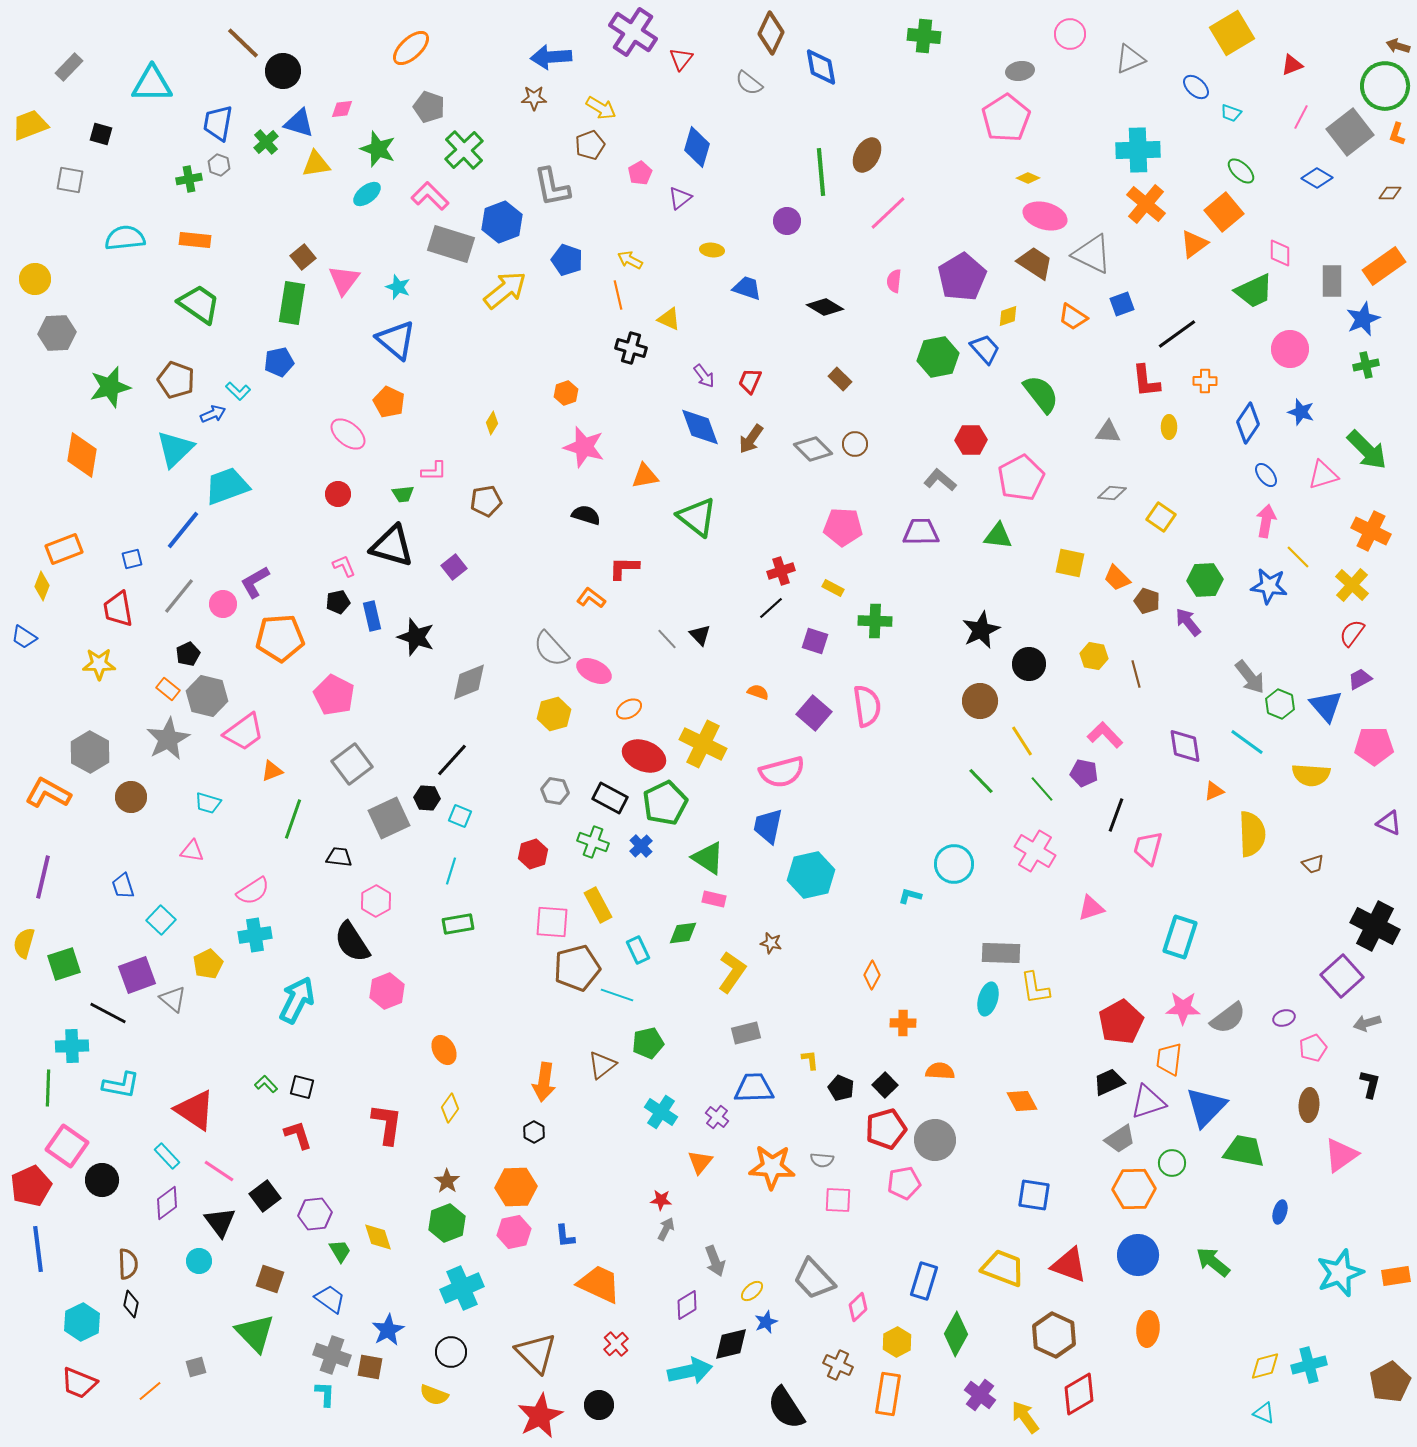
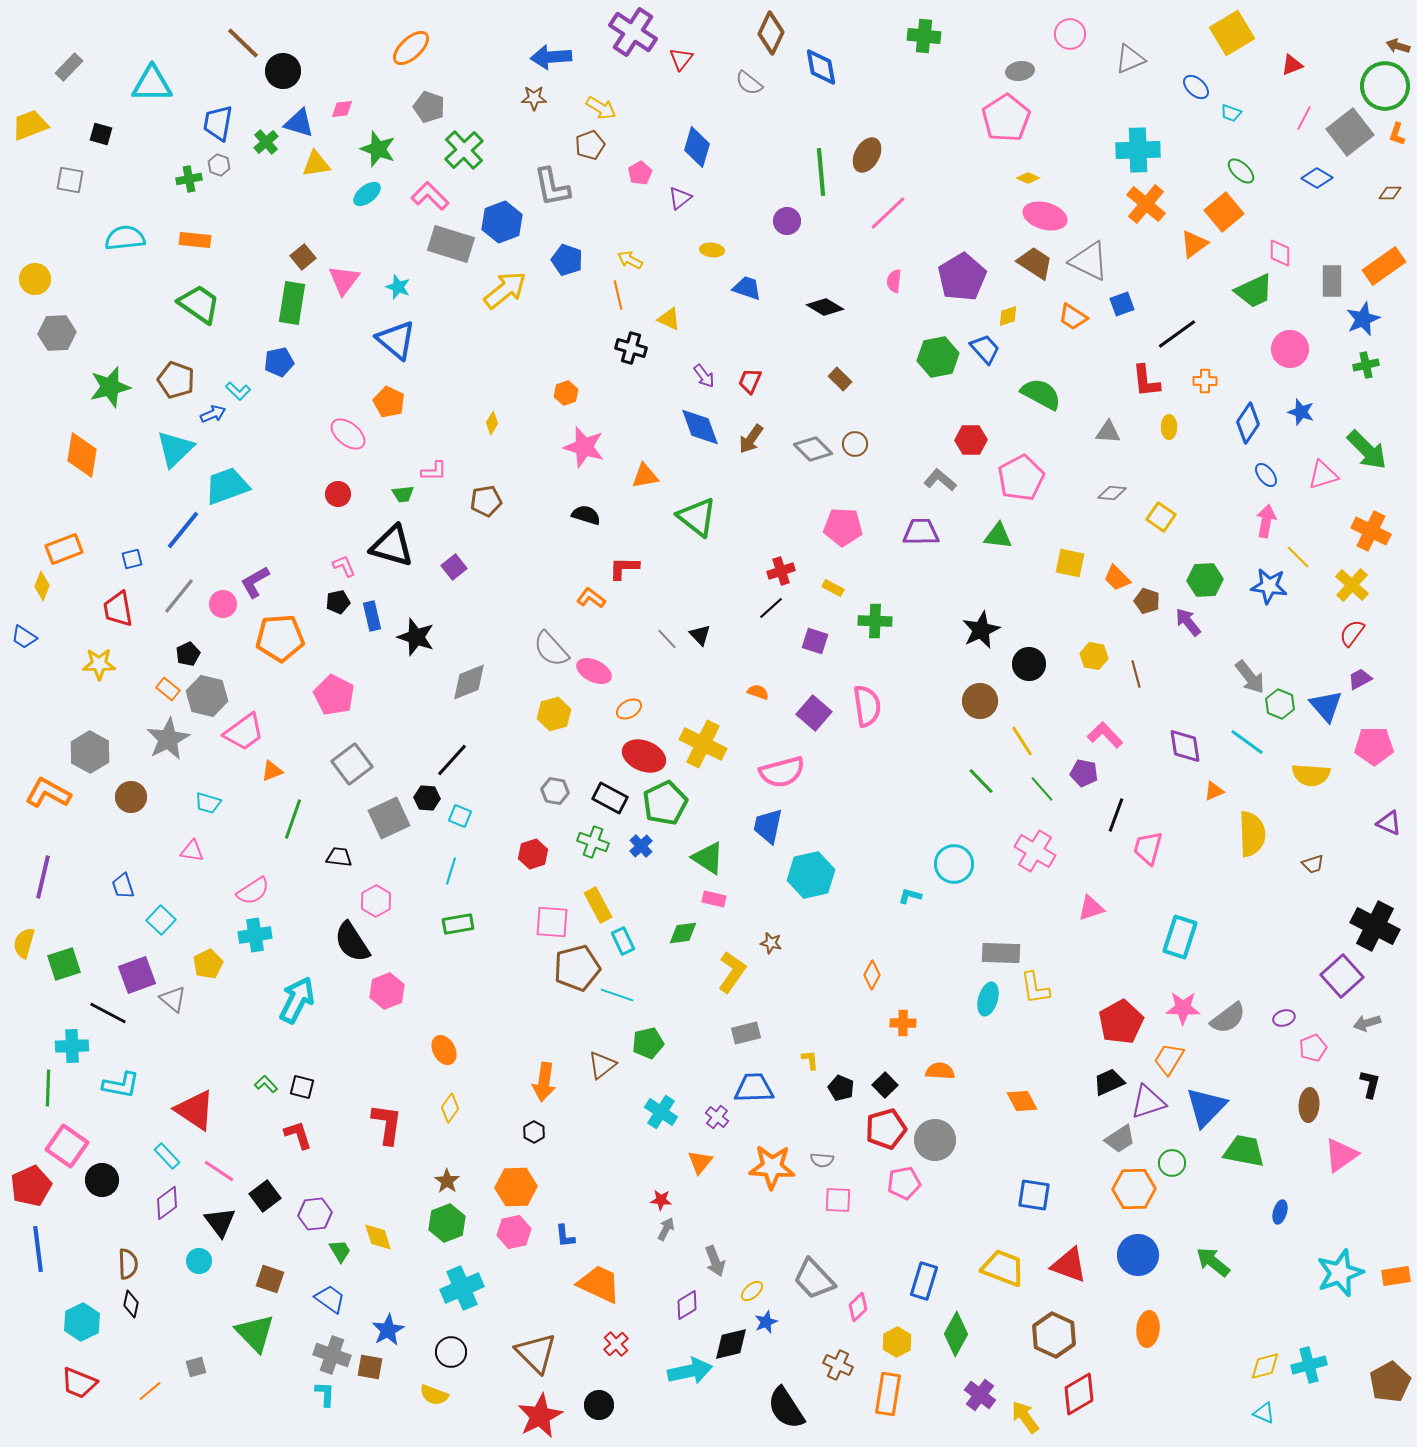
pink line at (1301, 117): moved 3 px right, 1 px down
gray triangle at (1092, 254): moved 3 px left, 7 px down
green semicircle at (1041, 394): rotated 24 degrees counterclockwise
cyan rectangle at (638, 950): moved 15 px left, 9 px up
orange trapezoid at (1169, 1059): rotated 24 degrees clockwise
